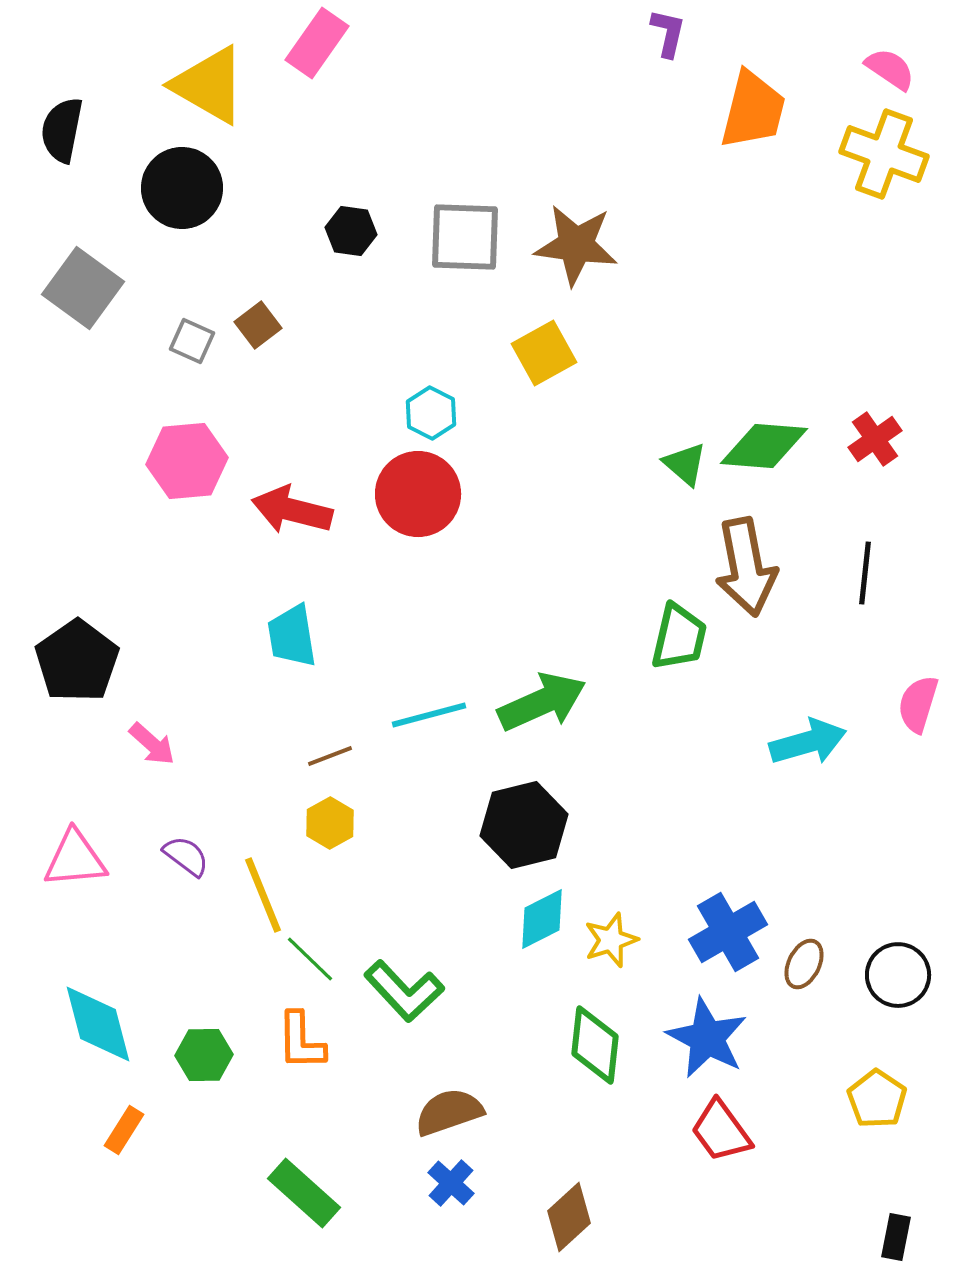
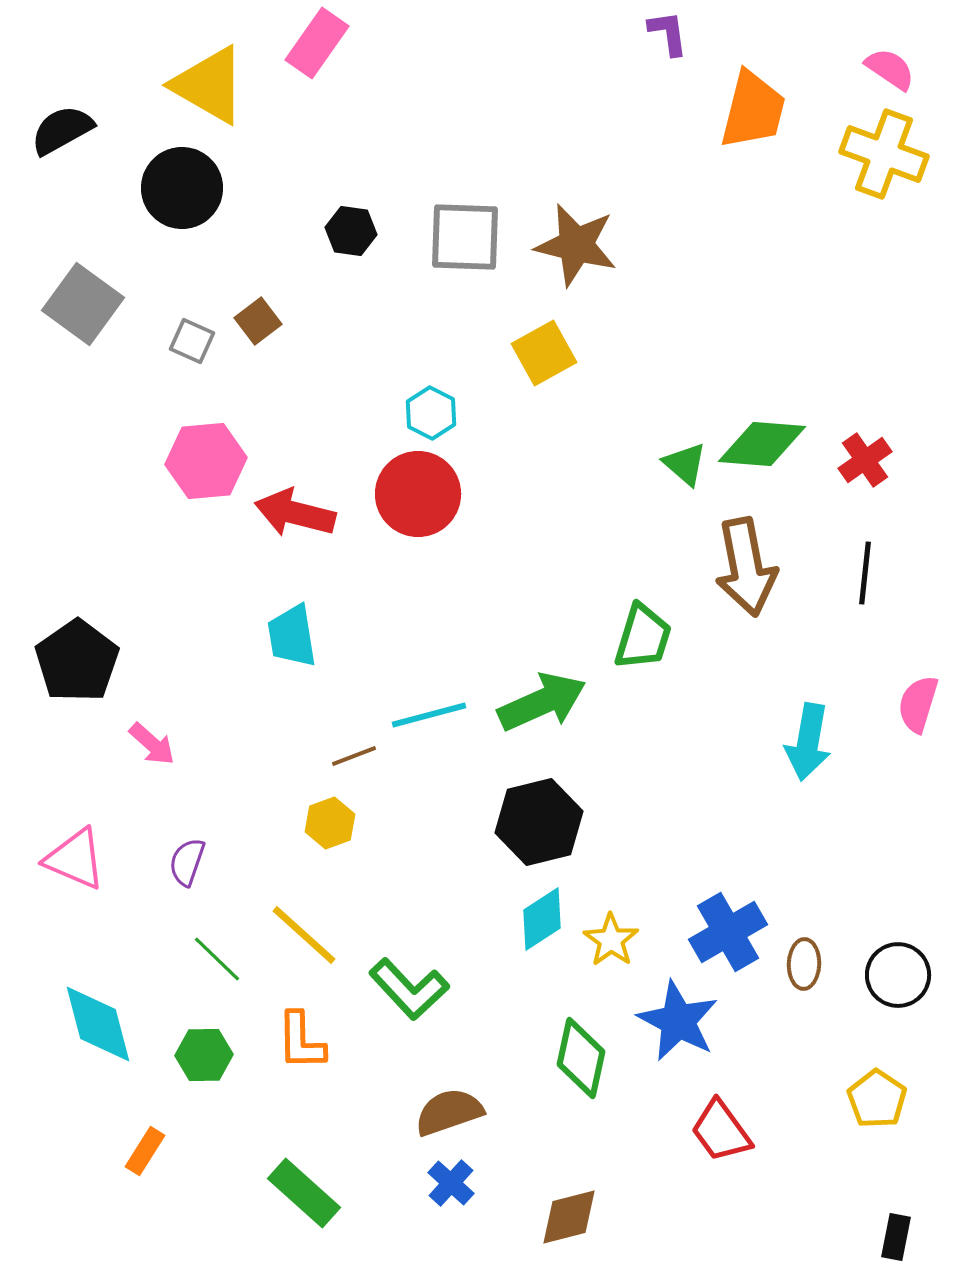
purple L-shape at (668, 33): rotated 21 degrees counterclockwise
black semicircle at (62, 130): rotated 50 degrees clockwise
brown star at (576, 245): rotated 6 degrees clockwise
gray square at (83, 288): moved 16 px down
brown square at (258, 325): moved 4 px up
red cross at (875, 439): moved 10 px left, 21 px down
green diamond at (764, 446): moved 2 px left, 2 px up
pink hexagon at (187, 461): moved 19 px right
red arrow at (292, 510): moved 3 px right, 3 px down
green trapezoid at (679, 637): moved 36 px left; rotated 4 degrees clockwise
cyan arrow at (808, 742): rotated 116 degrees clockwise
brown line at (330, 756): moved 24 px right
yellow hexagon at (330, 823): rotated 9 degrees clockwise
black hexagon at (524, 825): moved 15 px right, 3 px up
purple semicircle at (186, 856): moved 1 px right, 6 px down; rotated 108 degrees counterclockwise
pink triangle at (75, 859): rotated 28 degrees clockwise
yellow line at (263, 895): moved 41 px right, 40 px down; rotated 26 degrees counterclockwise
cyan diamond at (542, 919): rotated 6 degrees counterclockwise
yellow star at (611, 940): rotated 18 degrees counterclockwise
green line at (310, 959): moved 93 px left
brown ellipse at (804, 964): rotated 24 degrees counterclockwise
green L-shape at (404, 991): moved 5 px right, 2 px up
blue star at (707, 1038): moved 29 px left, 17 px up
green diamond at (595, 1045): moved 14 px left, 13 px down; rotated 6 degrees clockwise
orange rectangle at (124, 1130): moved 21 px right, 21 px down
brown diamond at (569, 1217): rotated 28 degrees clockwise
